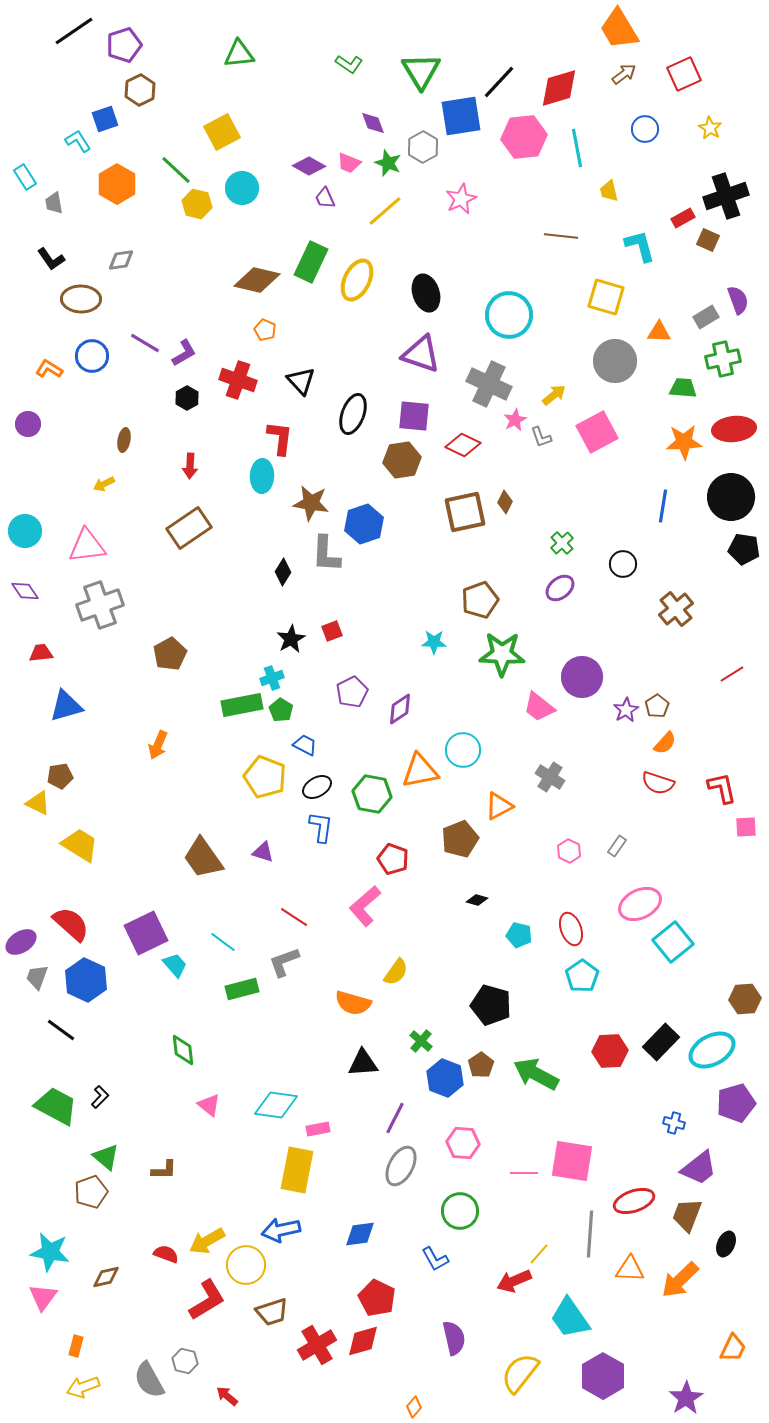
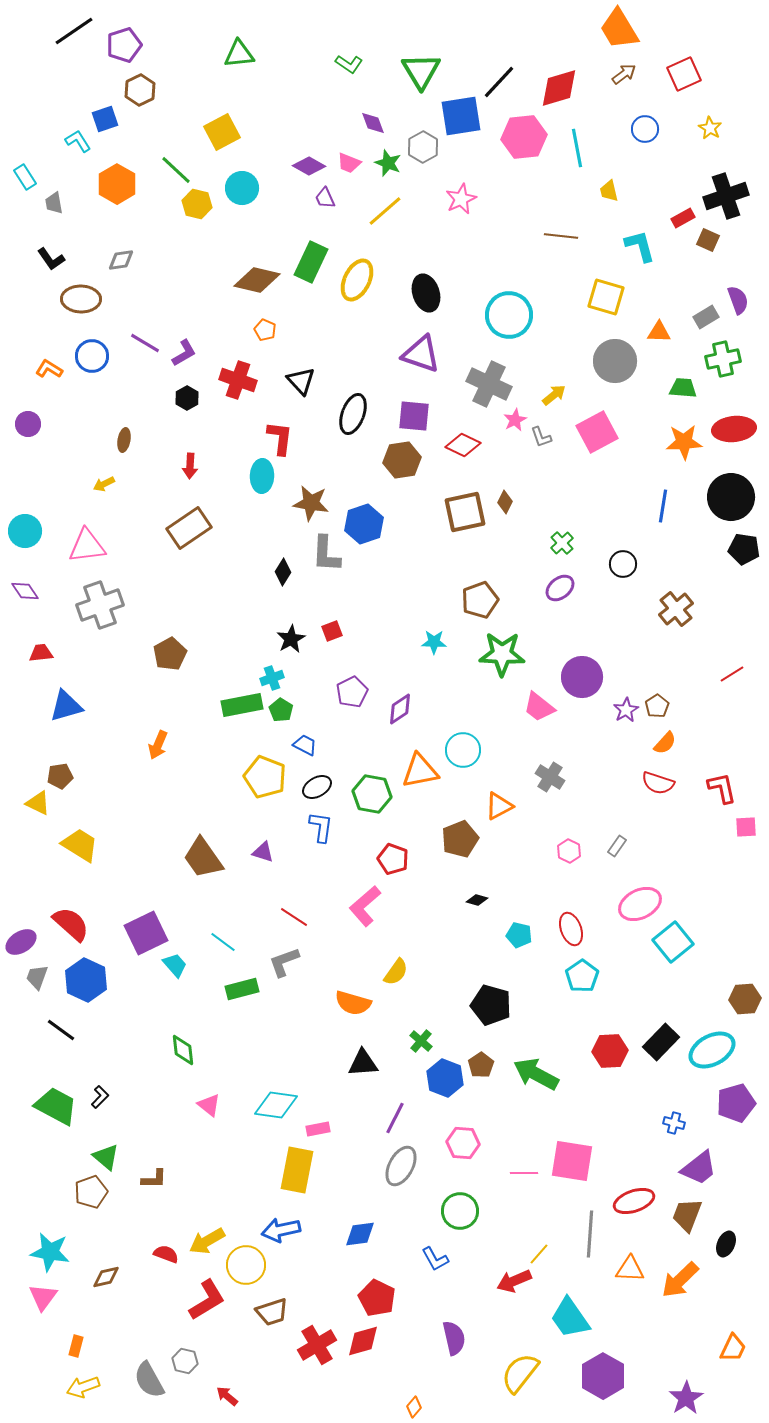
brown L-shape at (164, 1170): moved 10 px left, 9 px down
